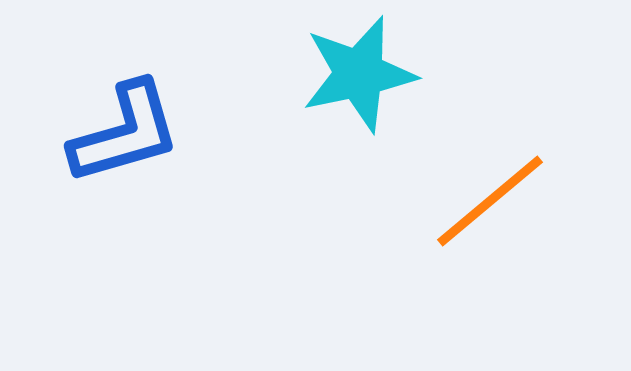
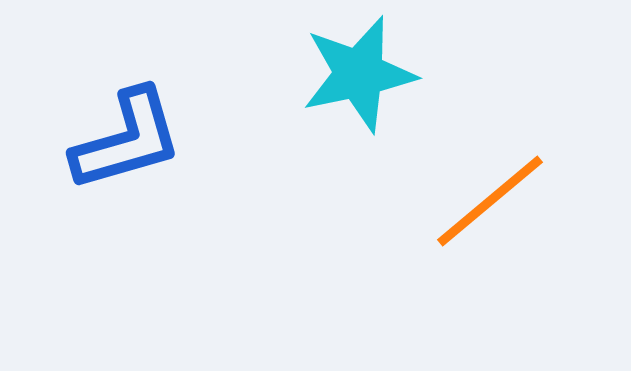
blue L-shape: moved 2 px right, 7 px down
